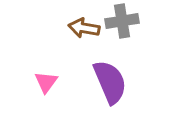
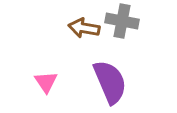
gray cross: rotated 20 degrees clockwise
pink triangle: rotated 10 degrees counterclockwise
